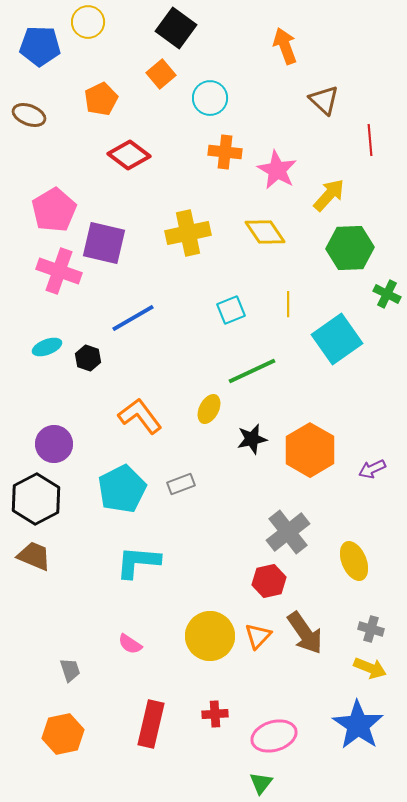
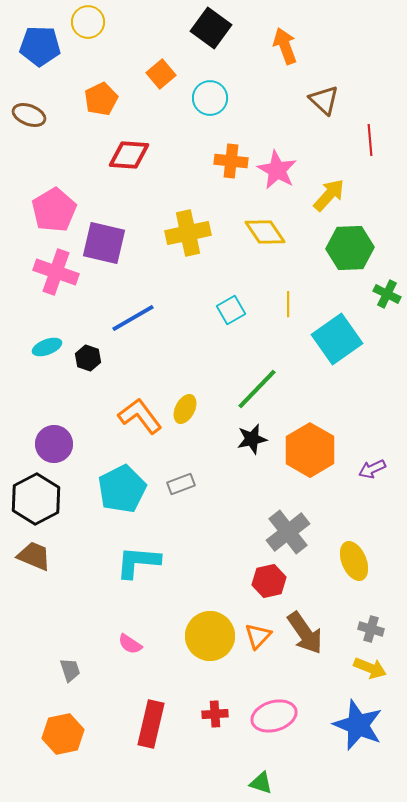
black square at (176, 28): moved 35 px right
orange cross at (225, 152): moved 6 px right, 9 px down
red diamond at (129, 155): rotated 33 degrees counterclockwise
pink cross at (59, 271): moved 3 px left, 1 px down
cyan square at (231, 310): rotated 8 degrees counterclockwise
green line at (252, 371): moved 5 px right, 18 px down; rotated 21 degrees counterclockwise
yellow ellipse at (209, 409): moved 24 px left
blue star at (358, 725): rotated 12 degrees counterclockwise
pink ellipse at (274, 736): moved 20 px up
green triangle at (261, 783): rotated 50 degrees counterclockwise
